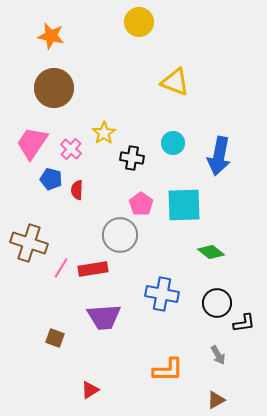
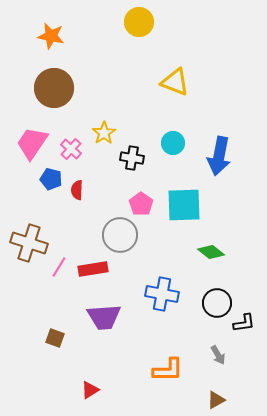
pink line: moved 2 px left, 1 px up
